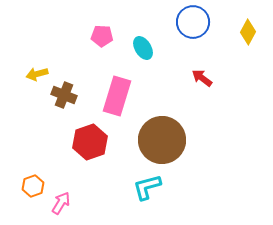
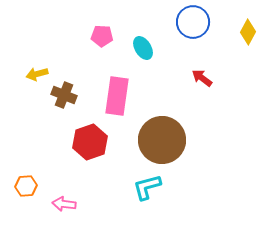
pink rectangle: rotated 9 degrees counterclockwise
orange hexagon: moved 7 px left; rotated 15 degrees clockwise
pink arrow: moved 3 px right, 1 px down; rotated 115 degrees counterclockwise
